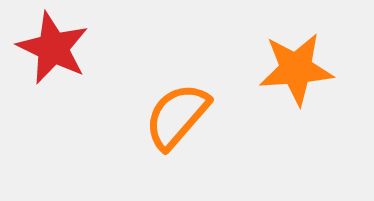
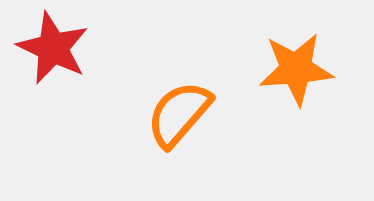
orange semicircle: moved 2 px right, 2 px up
